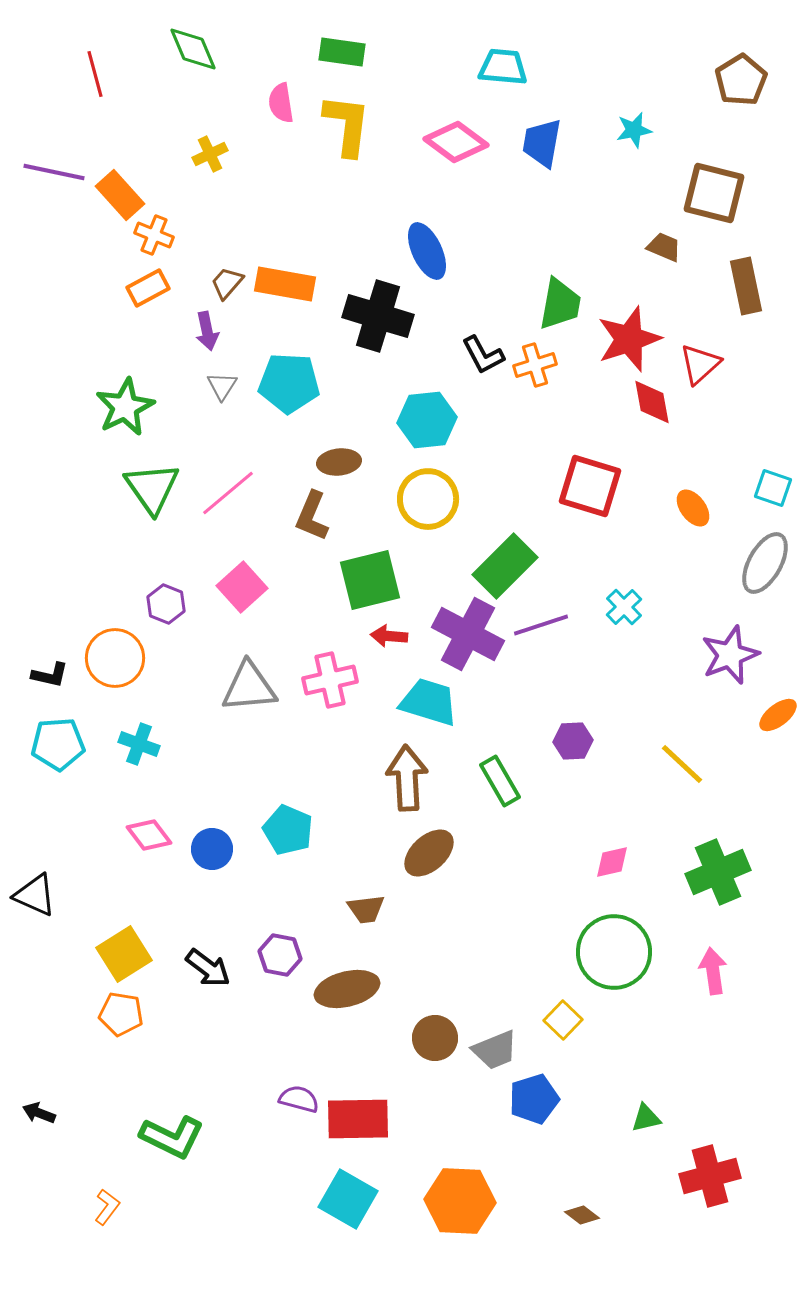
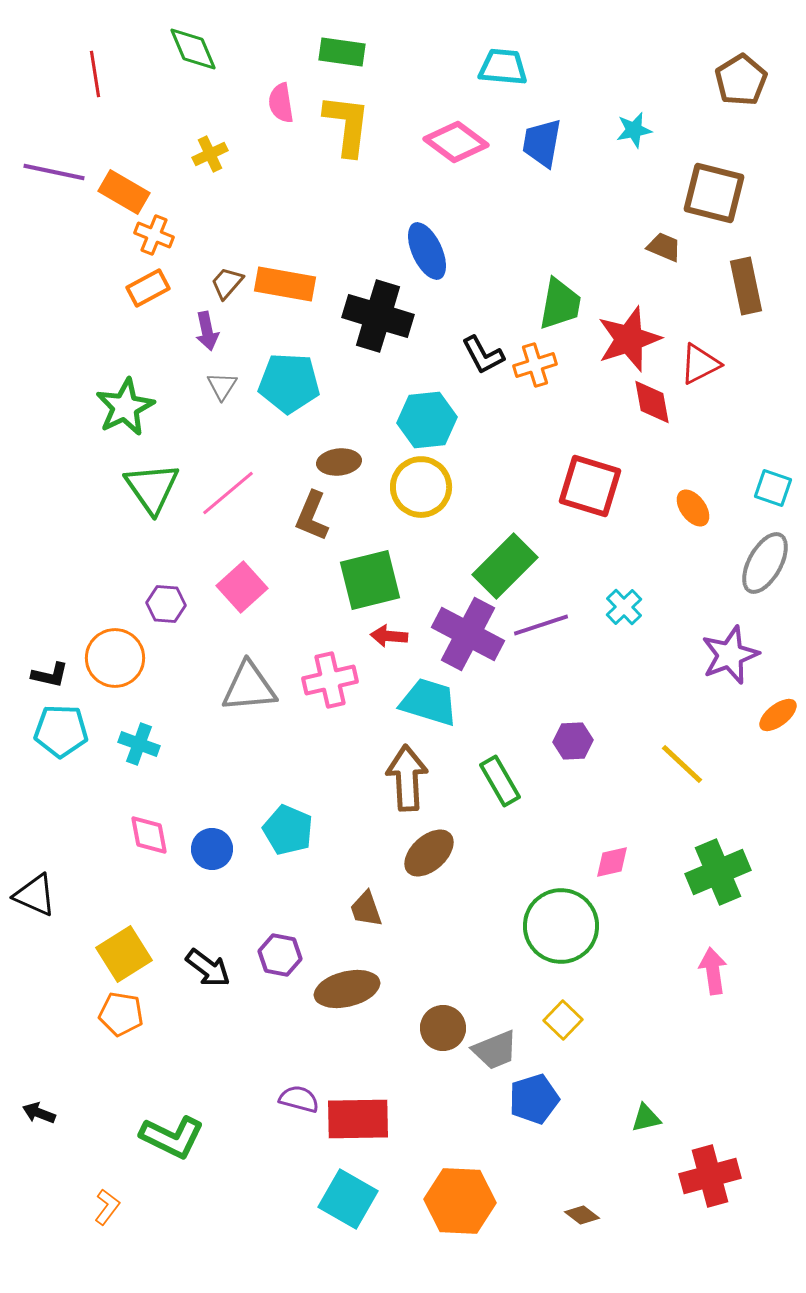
red line at (95, 74): rotated 6 degrees clockwise
orange rectangle at (120, 195): moved 4 px right, 3 px up; rotated 18 degrees counterclockwise
red triangle at (700, 364): rotated 15 degrees clockwise
yellow circle at (428, 499): moved 7 px left, 12 px up
purple hexagon at (166, 604): rotated 18 degrees counterclockwise
cyan pentagon at (58, 744): moved 3 px right, 13 px up; rotated 6 degrees clockwise
pink diamond at (149, 835): rotated 27 degrees clockwise
brown trapezoid at (366, 909): rotated 78 degrees clockwise
green circle at (614, 952): moved 53 px left, 26 px up
brown circle at (435, 1038): moved 8 px right, 10 px up
